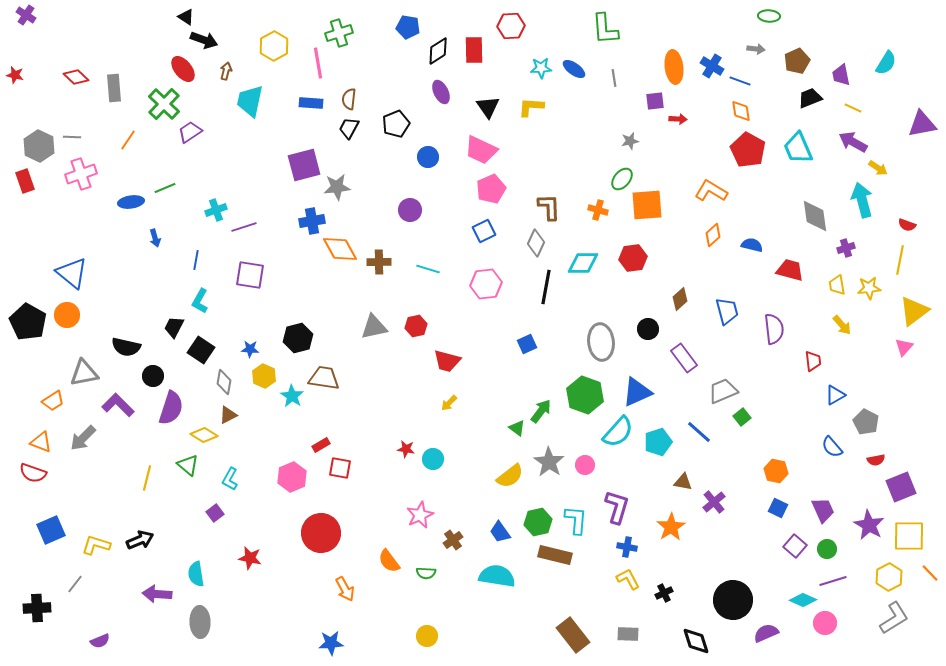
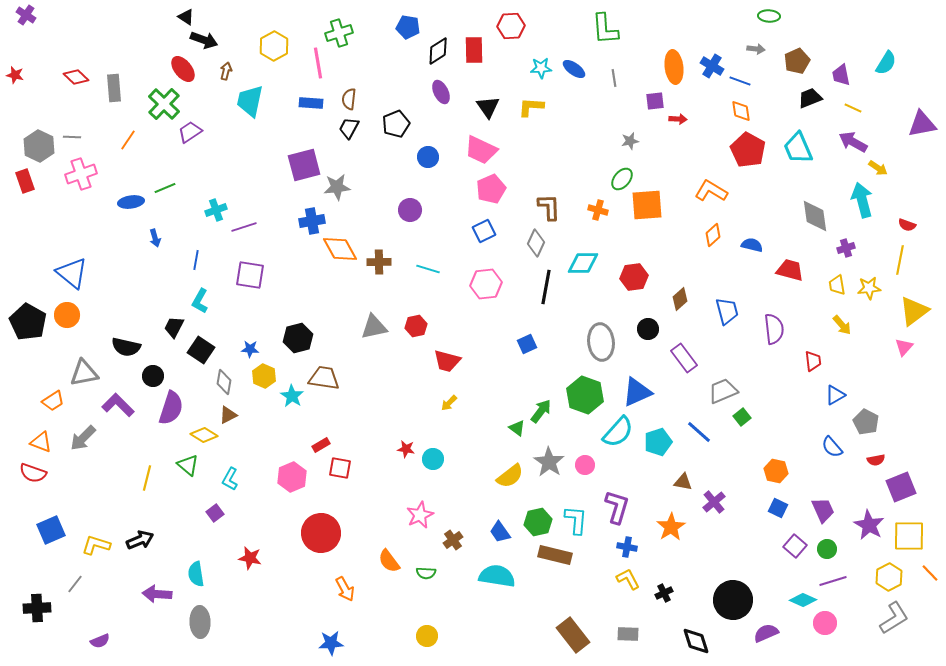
red hexagon at (633, 258): moved 1 px right, 19 px down
